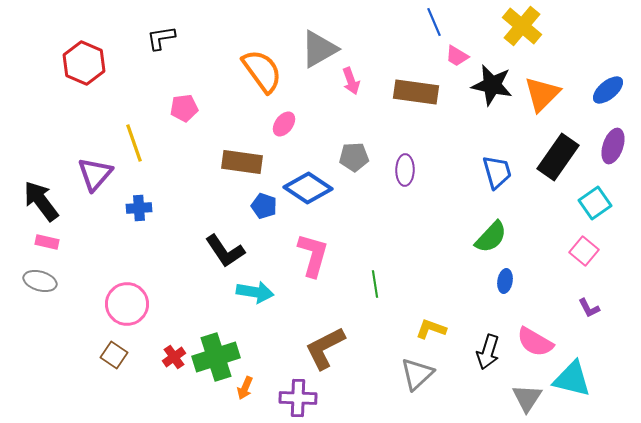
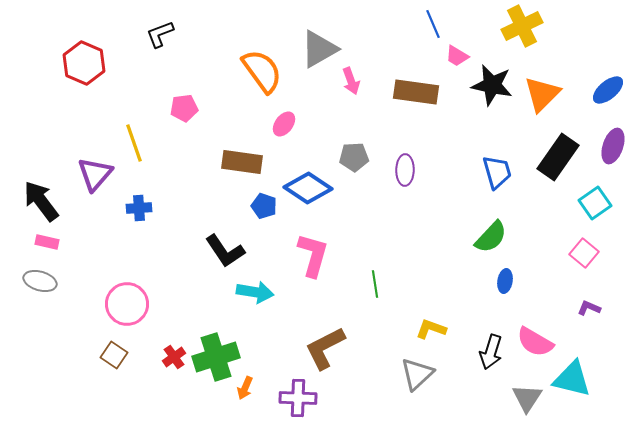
blue line at (434, 22): moved 1 px left, 2 px down
yellow cross at (522, 26): rotated 24 degrees clockwise
black L-shape at (161, 38): moved 1 px left, 4 px up; rotated 12 degrees counterclockwise
pink square at (584, 251): moved 2 px down
purple L-shape at (589, 308): rotated 140 degrees clockwise
black arrow at (488, 352): moved 3 px right
